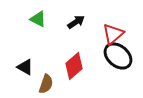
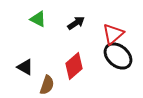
black arrow: moved 1 px down
brown semicircle: moved 1 px right, 1 px down
